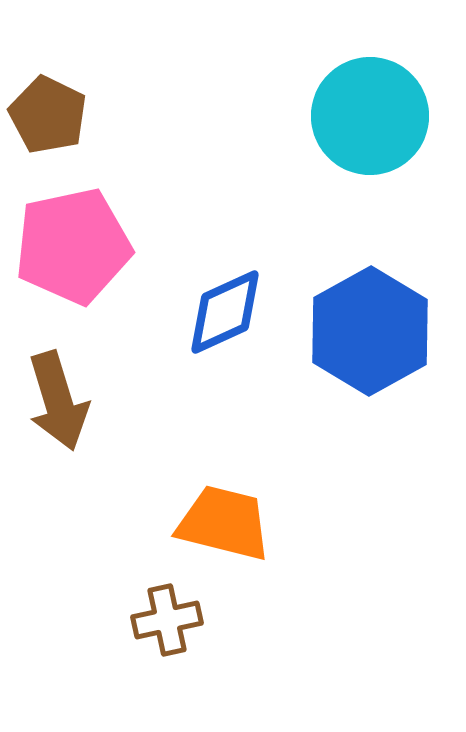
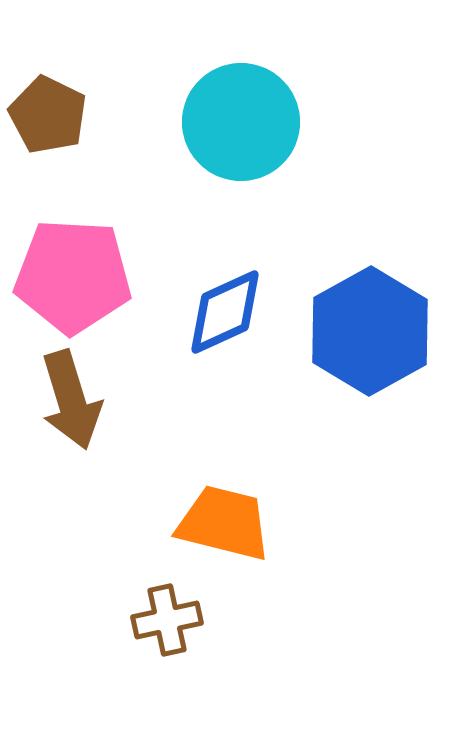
cyan circle: moved 129 px left, 6 px down
pink pentagon: moved 30 px down; rotated 15 degrees clockwise
brown arrow: moved 13 px right, 1 px up
